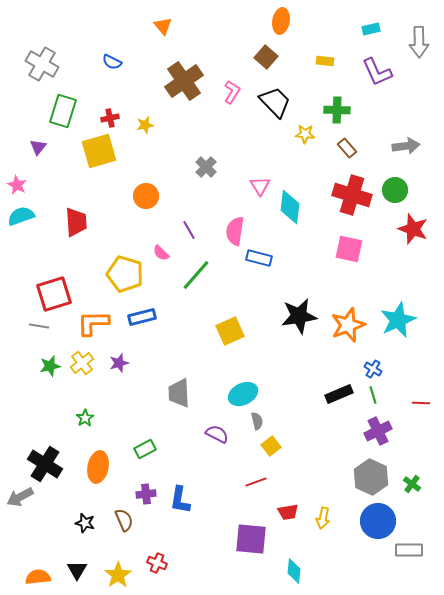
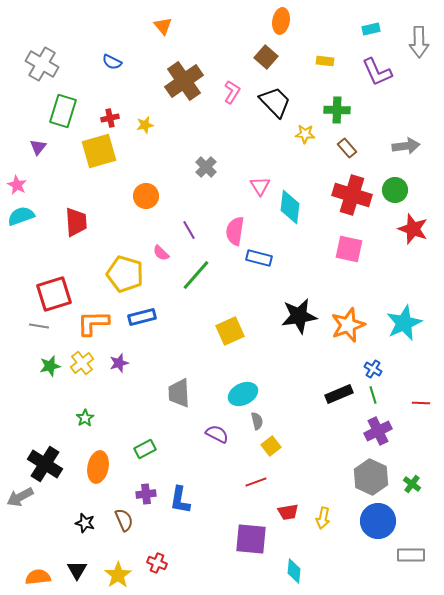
cyan star at (398, 320): moved 6 px right, 3 px down
gray rectangle at (409, 550): moved 2 px right, 5 px down
